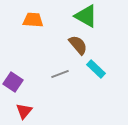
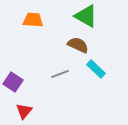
brown semicircle: rotated 25 degrees counterclockwise
